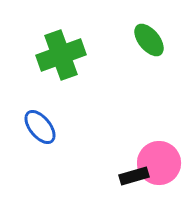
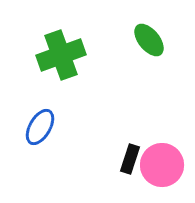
blue ellipse: rotated 69 degrees clockwise
pink circle: moved 3 px right, 2 px down
black rectangle: moved 4 px left, 17 px up; rotated 56 degrees counterclockwise
